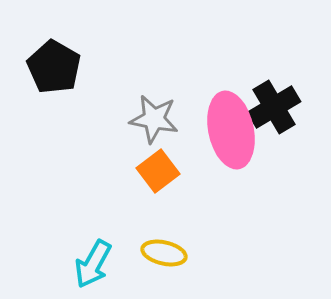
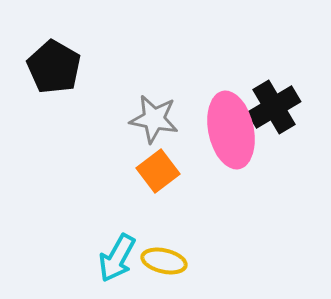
yellow ellipse: moved 8 px down
cyan arrow: moved 24 px right, 6 px up
